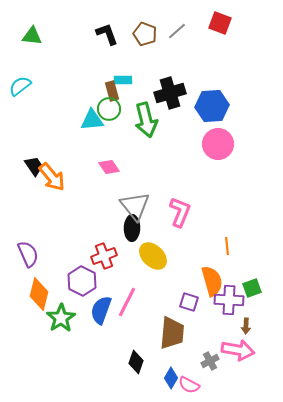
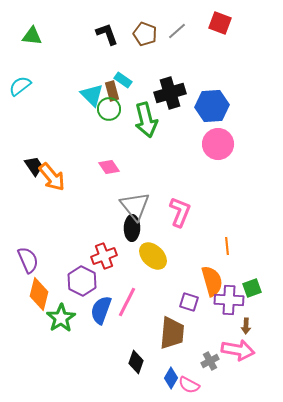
cyan rectangle: rotated 36 degrees clockwise
cyan triangle: moved 25 px up; rotated 50 degrees clockwise
purple semicircle: moved 6 px down
